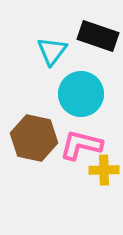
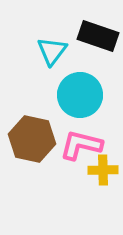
cyan circle: moved 1 px left, 1 px down
brown hexagon: moved 2 px left, 1 px down
yellow cross: moved 1 px left
